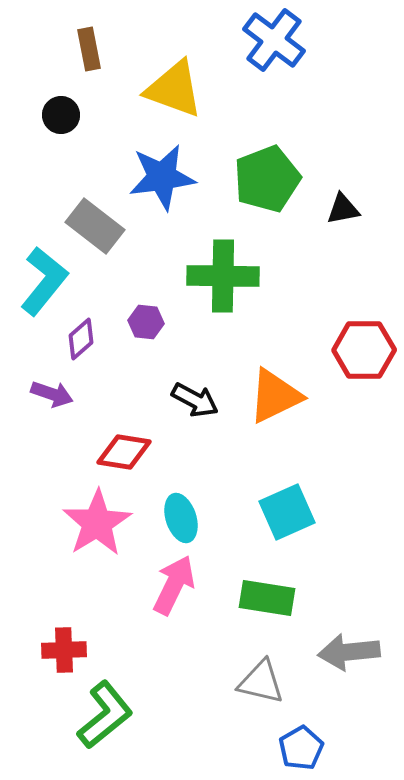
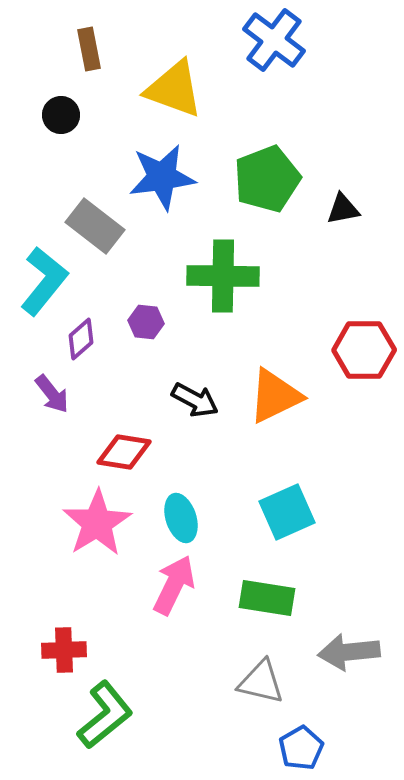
purple arrow: rotated 33 degrees clockwise
